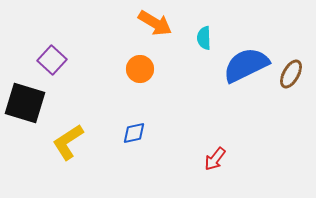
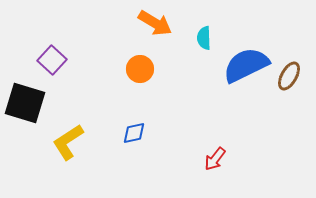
brown ellipse: moved 2 px left, 2 px down
